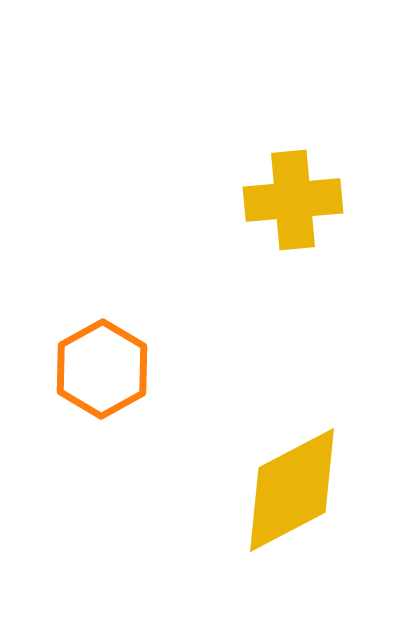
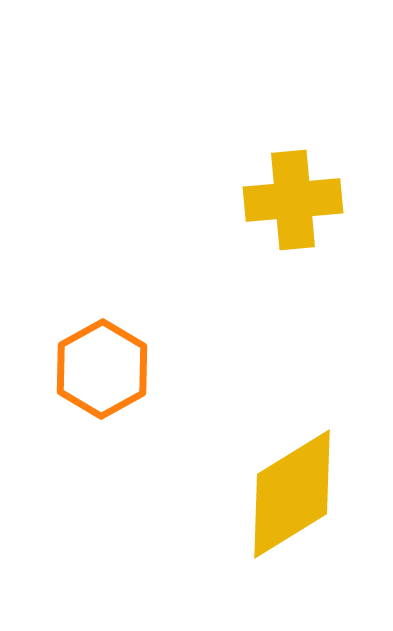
yellow diamond: moved 4 px down; rotated 4 degrees counterclockwise
